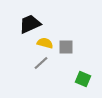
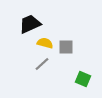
gray line: moved 1 px right, 1 px down
